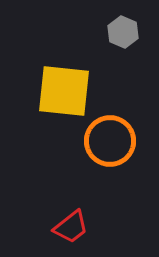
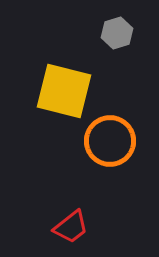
gray hexagon: moved 6 px left, 1 px down; rotated 20 degrees clockwise
yellow square: rotated 8 degrees clockwise
